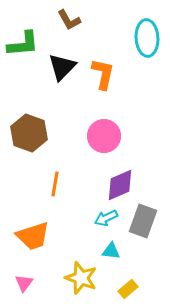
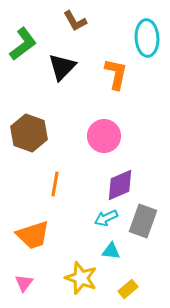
brown L-shape: moved 6 px right, 1 px down
green L-shape: rotated 32 degrees counterclockwise
orange L-shape: moved 13 px right
orange trapezoid: moved 1 px up
